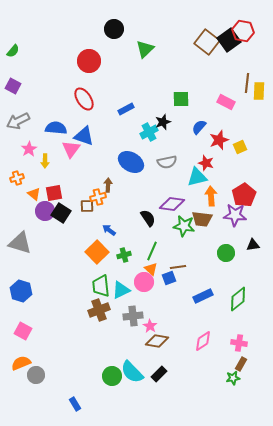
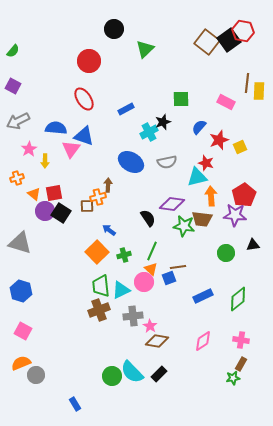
pink cross at (239, 343): moved 2 px right, 3 px up
